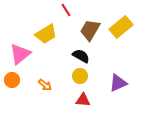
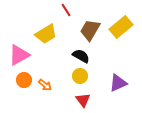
pink triangle: moved 1 px left, 1 px down; rotated 10 degrees clockwise
orange circle: moved 12 px right
red triangle: rotated 49 degrees clockwise
